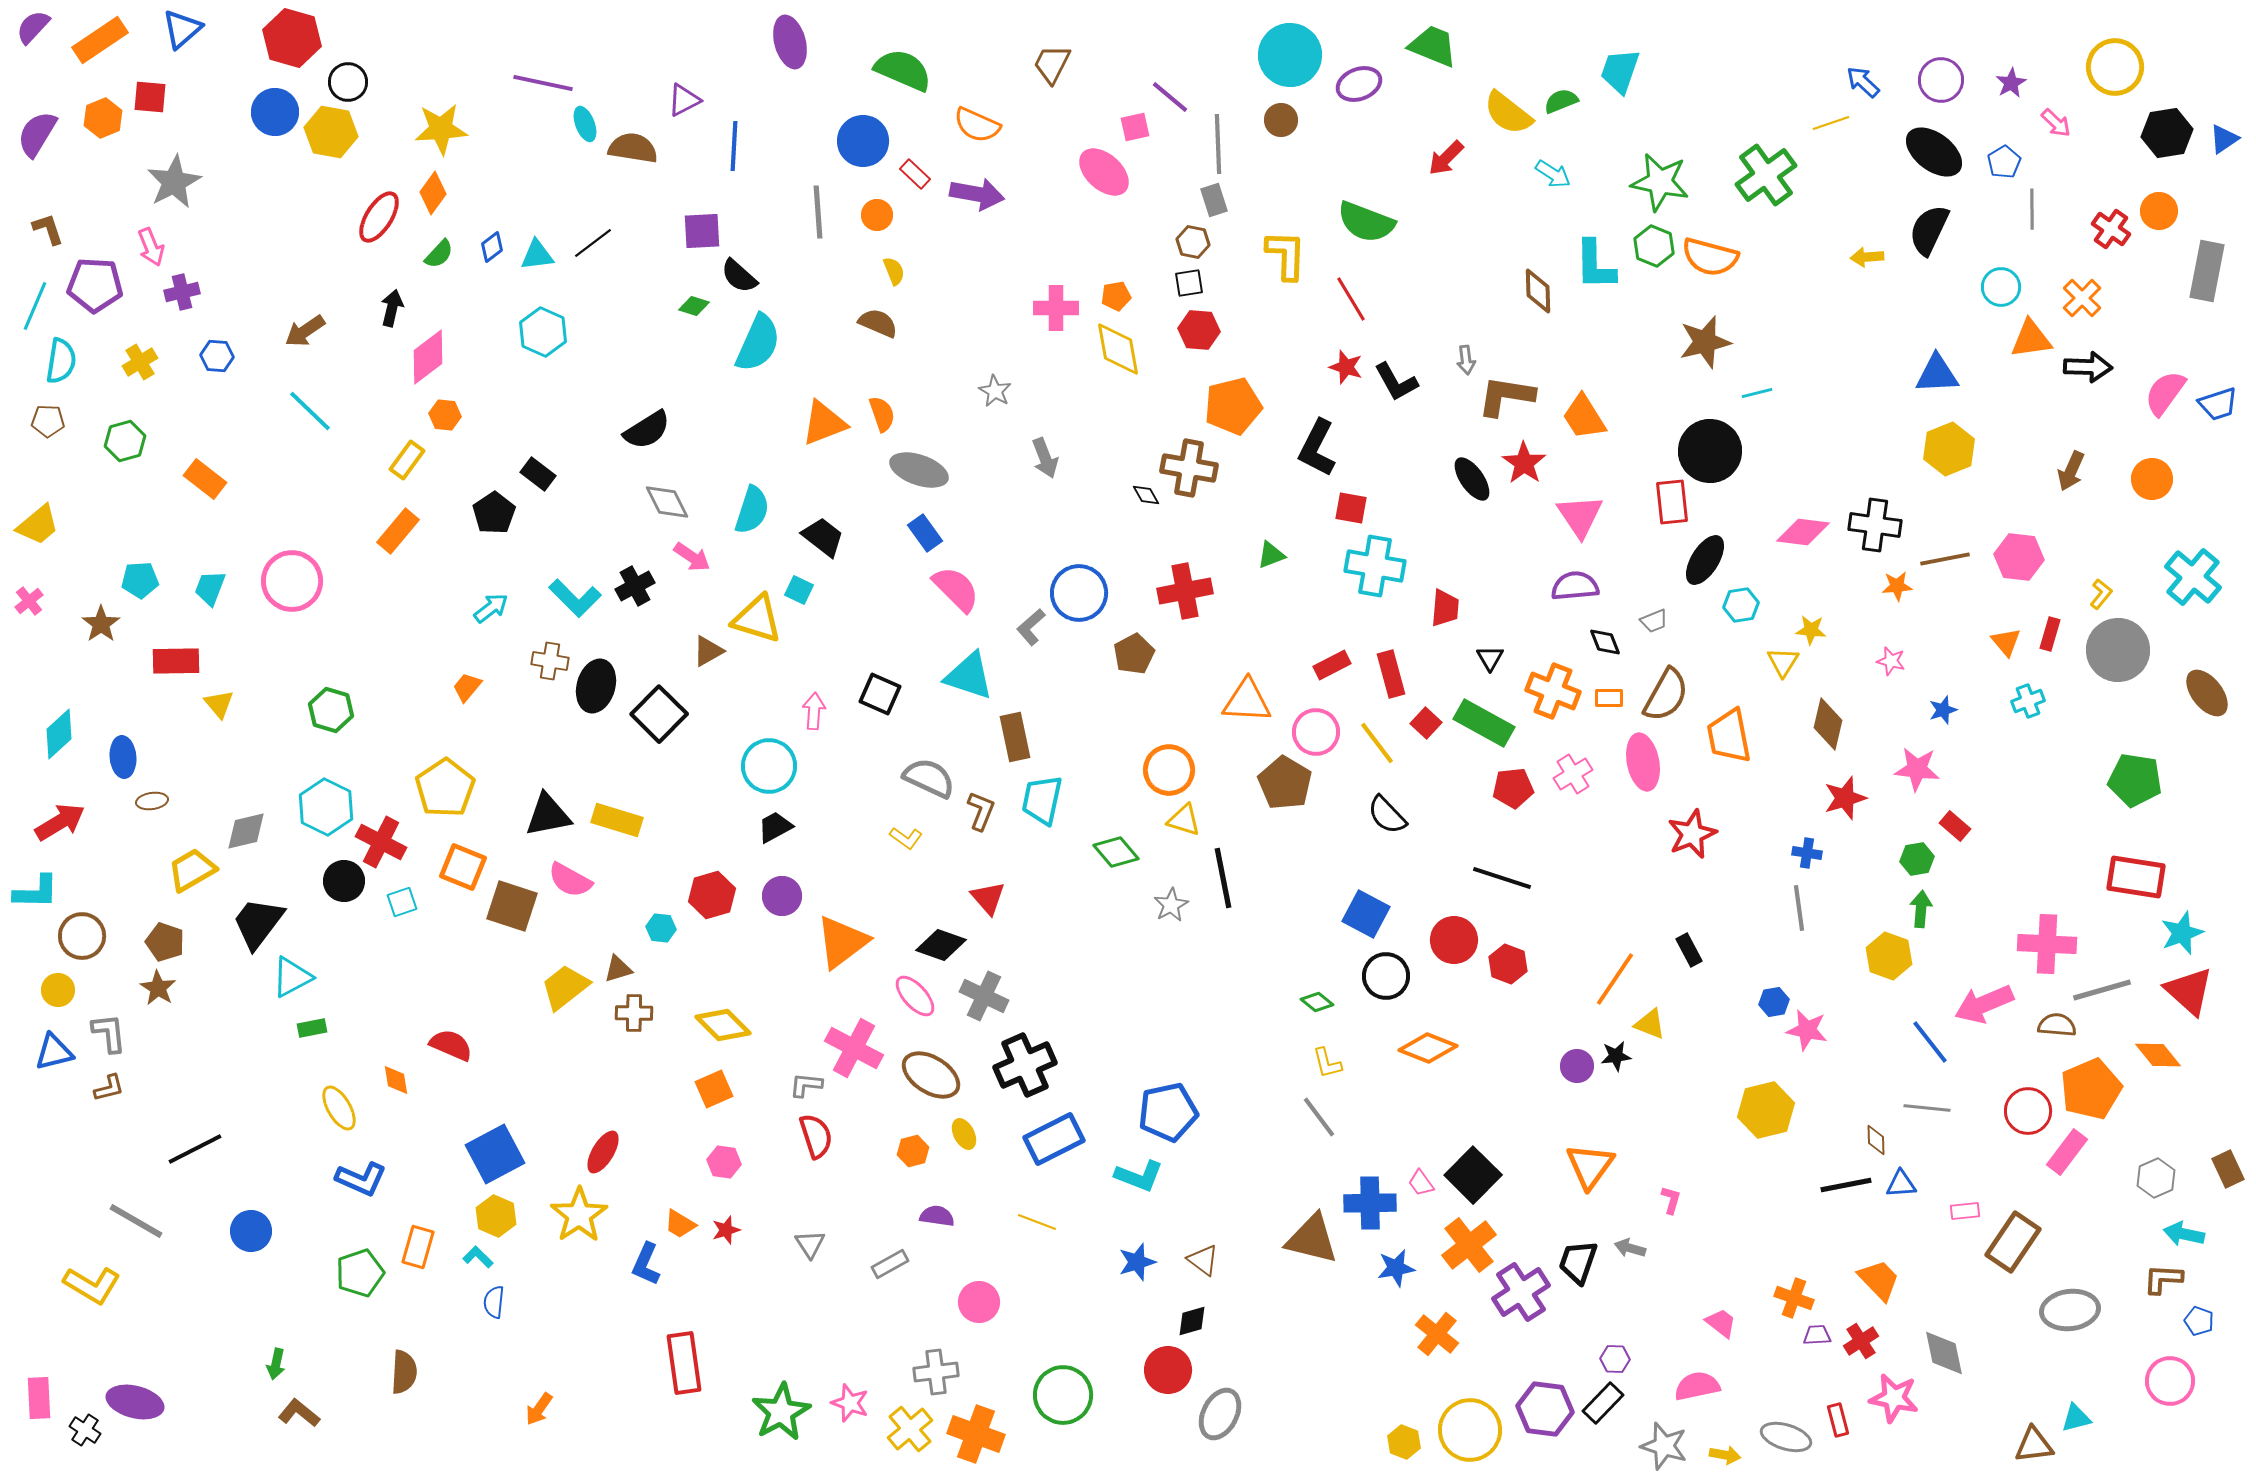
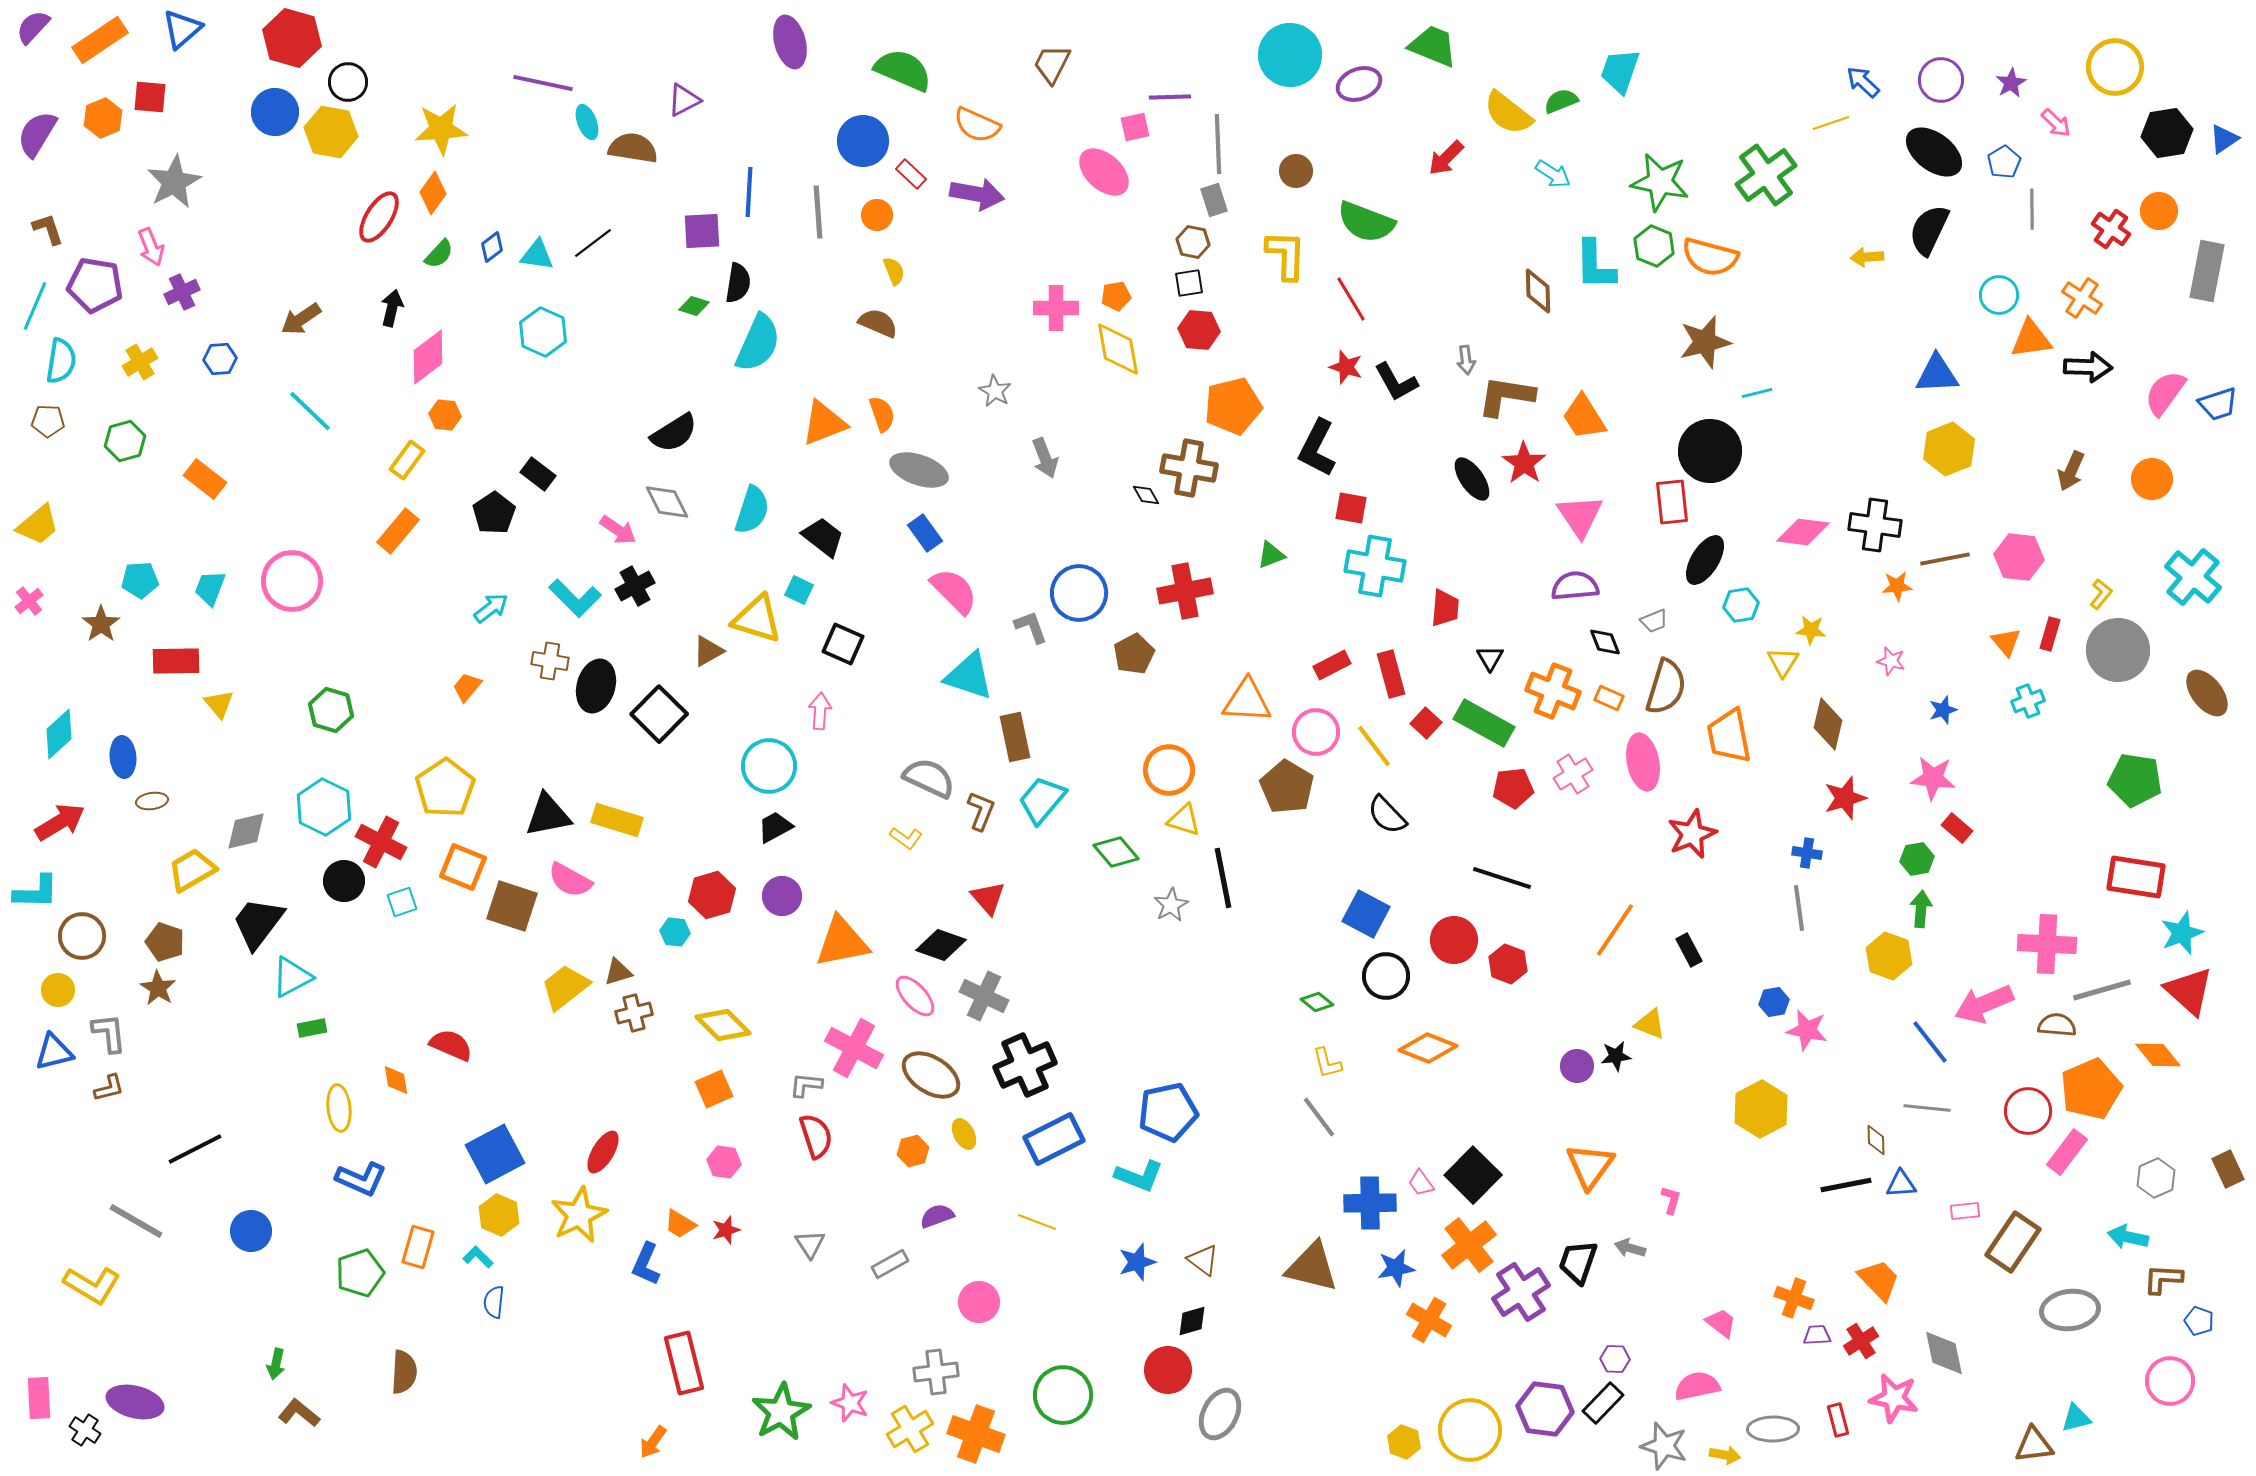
purple line at (1170, 97): rotated 42 degrees counterclockwise
brown circle at (1281, 120): moved 15 px right, 51 px down
cyan ellipse at (585, 124): moved 2 px right, 2 px up
blue line at (734, 146): moved 15 px right, 46 px down
red rectangle at (915, 174): moved 4 px left
cyan triangle at (537, 255): rotated 15 degrees clockwise
black semicircle at (739, 276): moved 1 px left, 7 px down; rotated 123 degrees counterclockwise
purple pentagon at (95, 285): rotated 6 degrees clockwise
cyan circle at (2001, 287): moved 2 px left, 8 px down
purple cross at (182, 292): rotated 12 degrees counterclockwise
orange cross at (2082, 298): rotated 12 degrees counterclockwise
brown arrow at (305, 331): moved 4 px left, 12 px up
blue hexagon at (217, 356): moved 3 px right, 3 px down; rotated 8 degrees counterclockwise
black semicircle at (647, 430): moved 27 px right, 3 px down
pink arrow at (692, 557): moved 74 px left, 27 px up
pink semicircle at (956, 589): moved 2 px left, 2 px down
gray L-shape at (1031, 627): rotated 111 degrees clockwise
black square at (880, 694): moved 37 px left, 50 px up
brown semicircle at (1666, 695): moved 8 px up; rotated 12 degrees counterclockwise
orange rectangle at (1609, 698): rotated 24 degrees clockwise
pink arrow at (814, 711): moved 6 px right
yellow line at (1377, 743): moved 3 px left, 3 px down
pink star at (1917, 769): moved 16 px right, 9 px down
brown pentagon at (1285, 783): moved 2 px right, 4 px down
cyan trapezoid at (1042, 800): rotated 28 degrees clockwise
cyan hexagon at (326, 807): moved 2 px left
red rectangle at (1955, 826): moved 2 px right, 2 px down
cyan hexagon at (661, 928): moved 14 px right, 4 px down
orange triangle at (842, 942): rotated 26 degrees clockwise
brown triangle at (618, 969): moved 3 px down
orange line at (1615, 979): moved 49 px up
brown cross at (634, 1013): rotated 15 degrees counterclockwise
yellow ellipse at (339, 1108): rotated 24 degrees clockwise
yellow hexagon at (1766, 1110): moved 5 px left, 1 px up; rotated 14 degrees counterclockwise
yellow star at (579, 1215): rotated 8 degrees clockwise
yellow hexagon at (496, 1216): moved 3 px right, 1 px up
purple semicircle at (937, 1216): rotated 28 degrees counterclockwise
cyan arrow at (2184, 1234): moved 56 px left, 3 px down
brown triangle at (1312, 1239): moved 28 px down
orange cross at (1437, 1334): moved 8 px left, 14 px up; rotated 9 degrees counterclockwise
red rectangle at (684, 1363): rotated 6 degrees counterclockwise
orange arrow at (539, 1409): moved 114 px right, 33 px down
yellow cross at (910, 1429): rotated 9 degrees clockwise
gray ellipse at (1786, 1437): moved 13 px left, 8 px up; rotated 18 degrees counterclockwise
